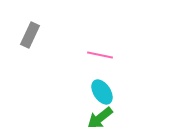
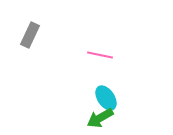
cyan ellipse: moved 4 px right, 6 px down
green arrow: rotated 8 degrees clockwise
